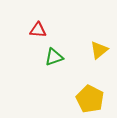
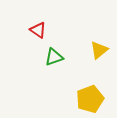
red triangle: rotated 30 degrees clockwise
yellow pentagon: rotated 24 degrees clockwise
